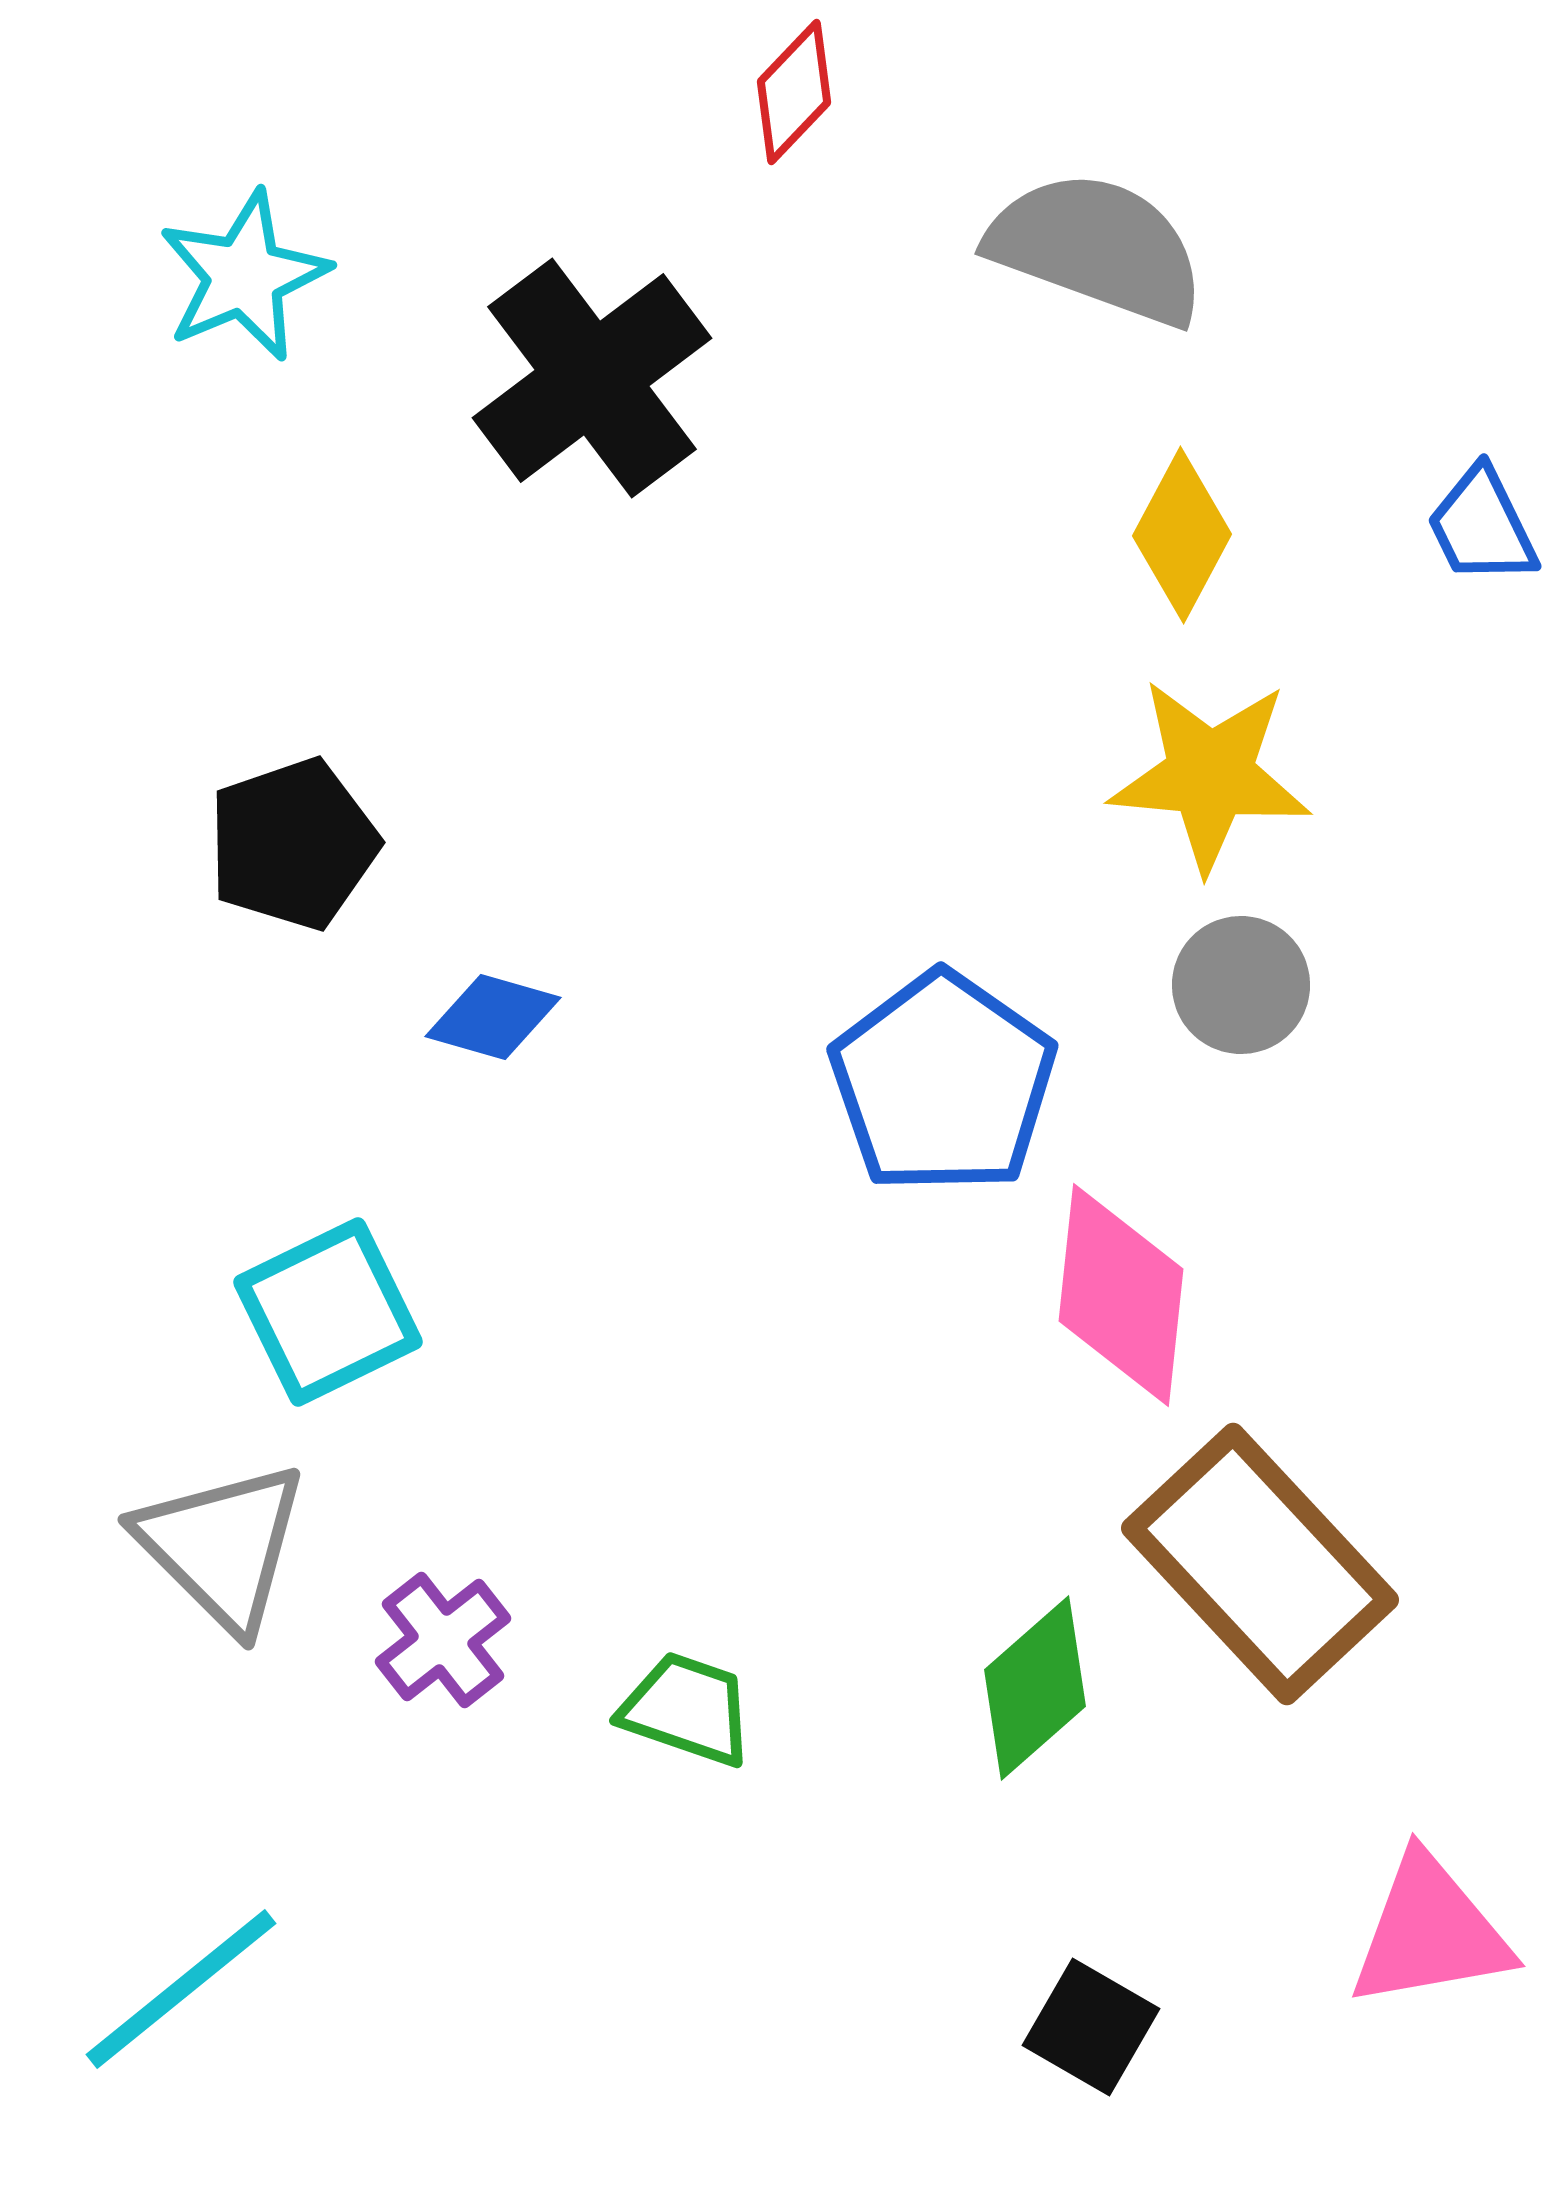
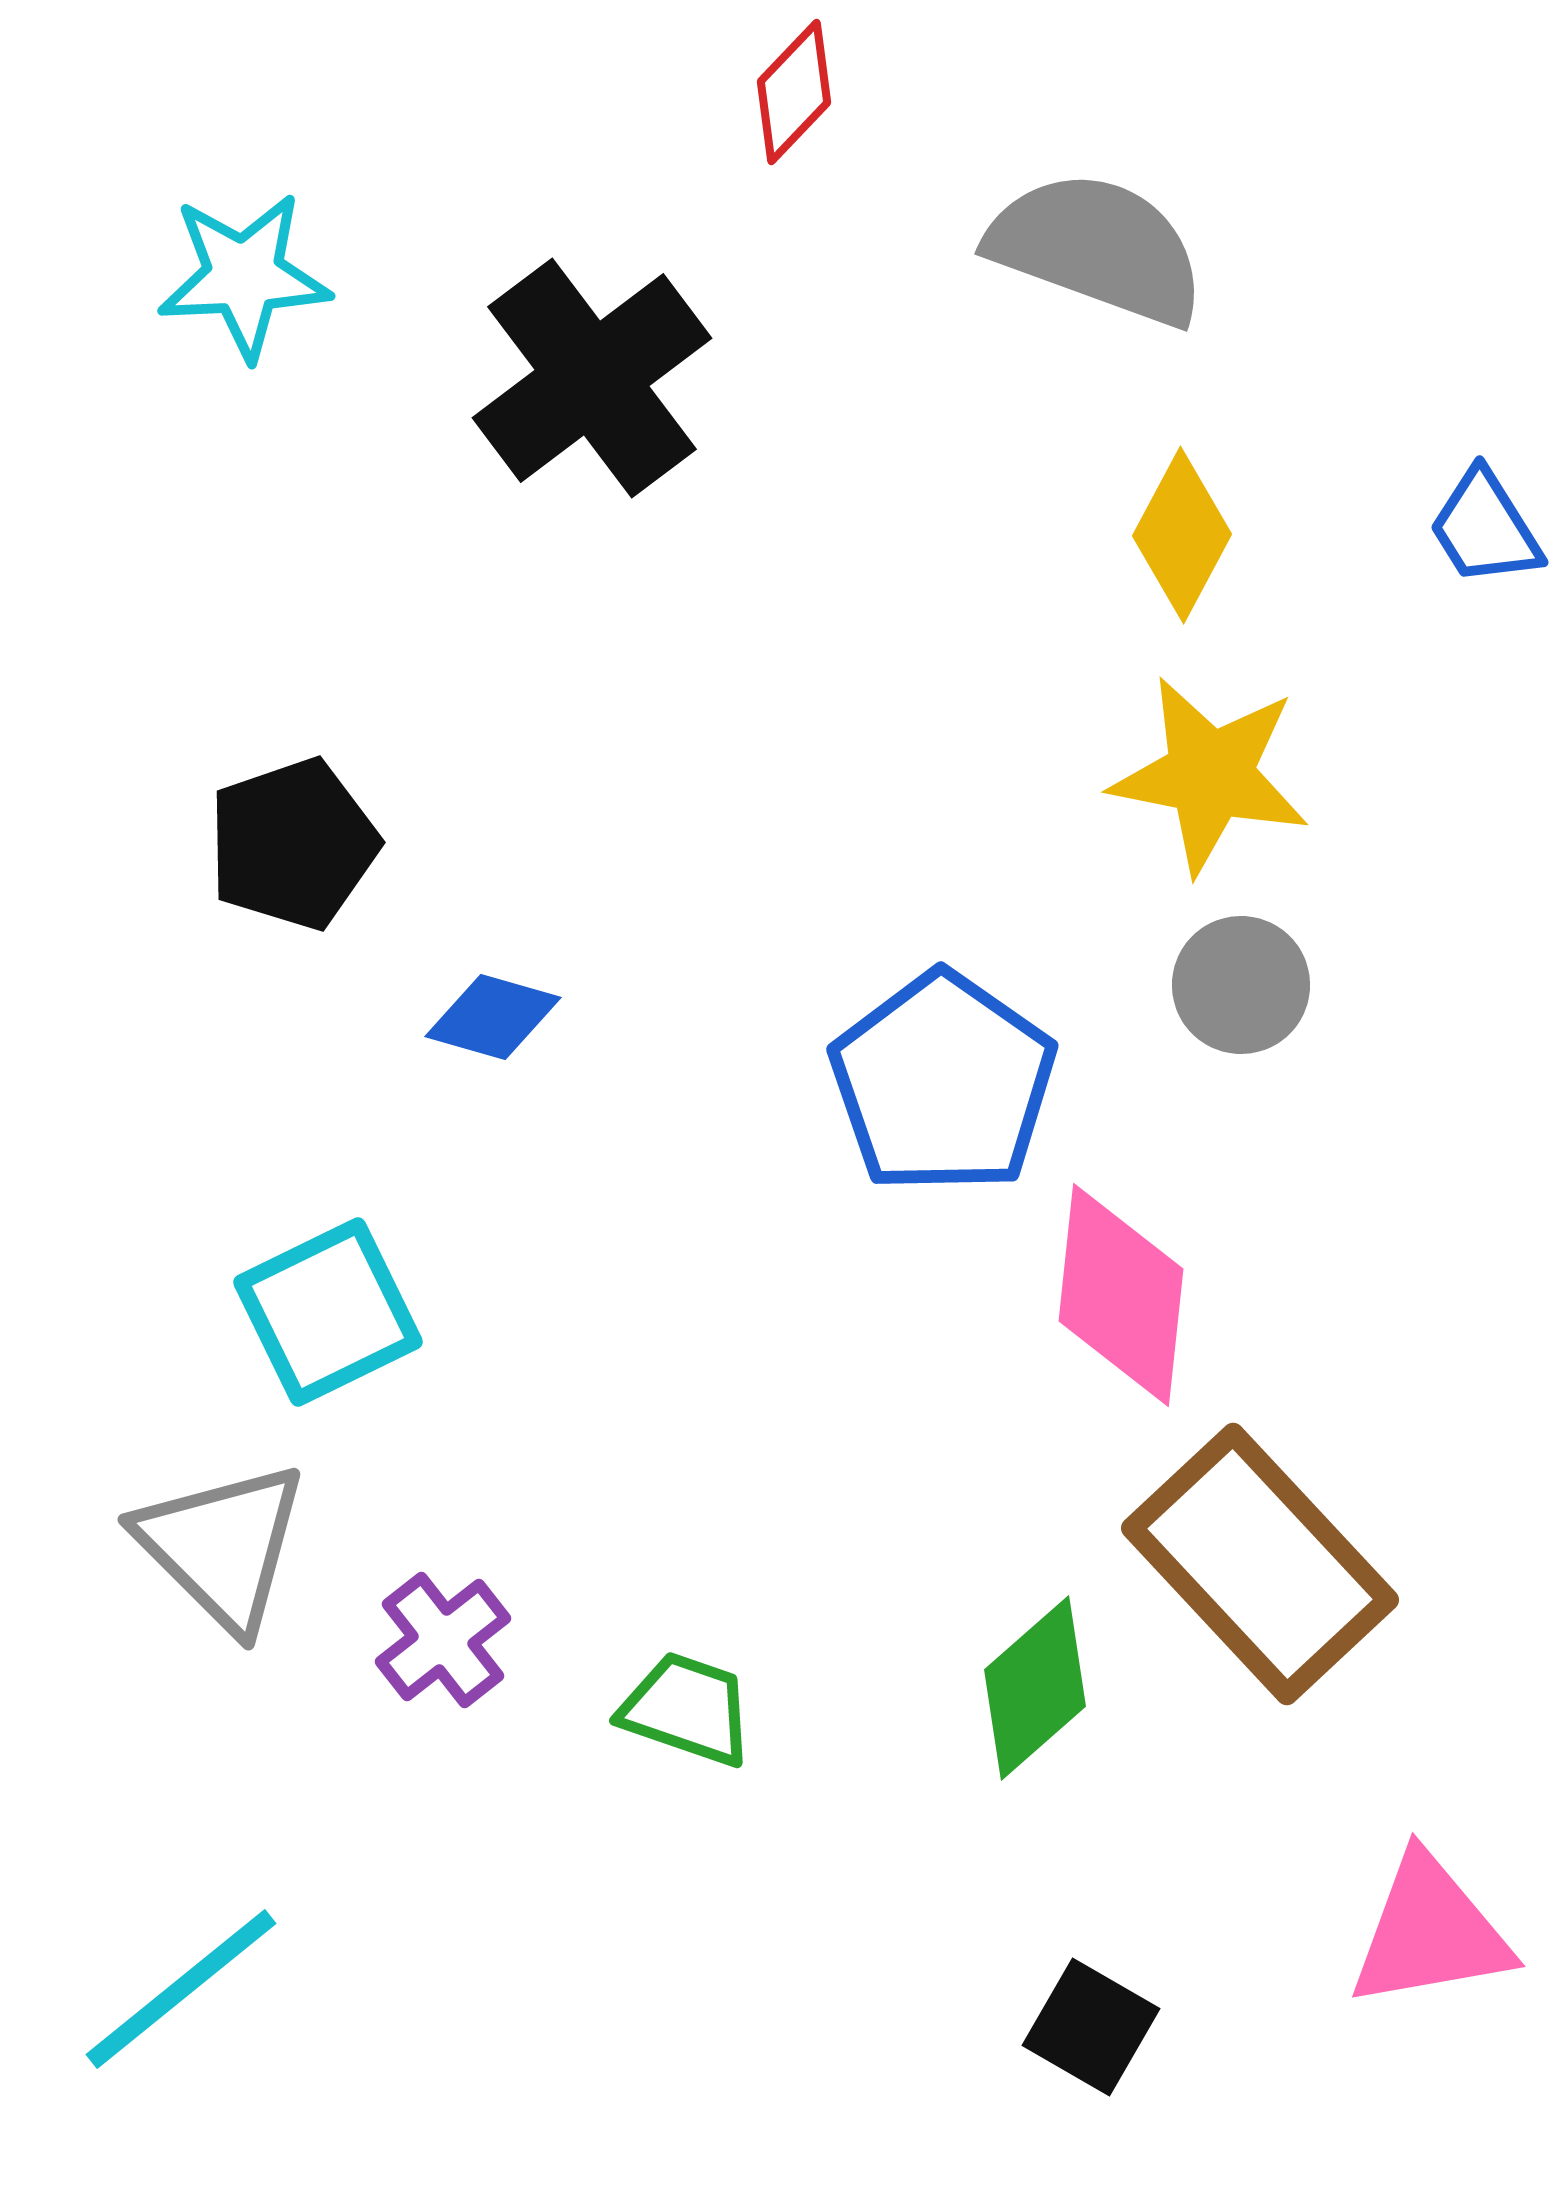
cyan star: rotated 20 degrees clockwise
blue trapezoid: moved 3 px right, 2 px down; rotated 6 degrees counterclockwise
yellow star: rotated 6 degrees clockwise
